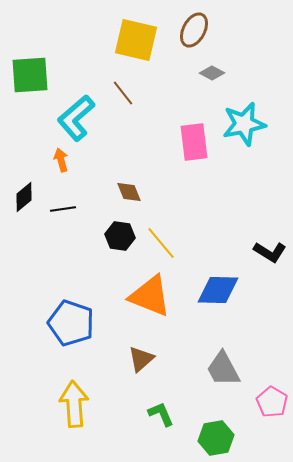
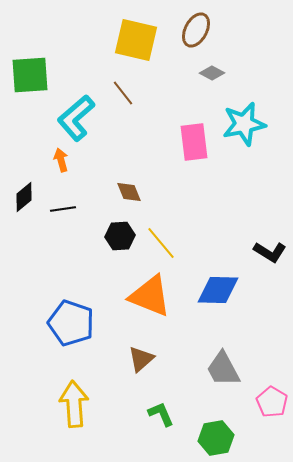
brown ellipse: moved 2 px right
black hexagon: rotated 12 degrees counterclockwise
